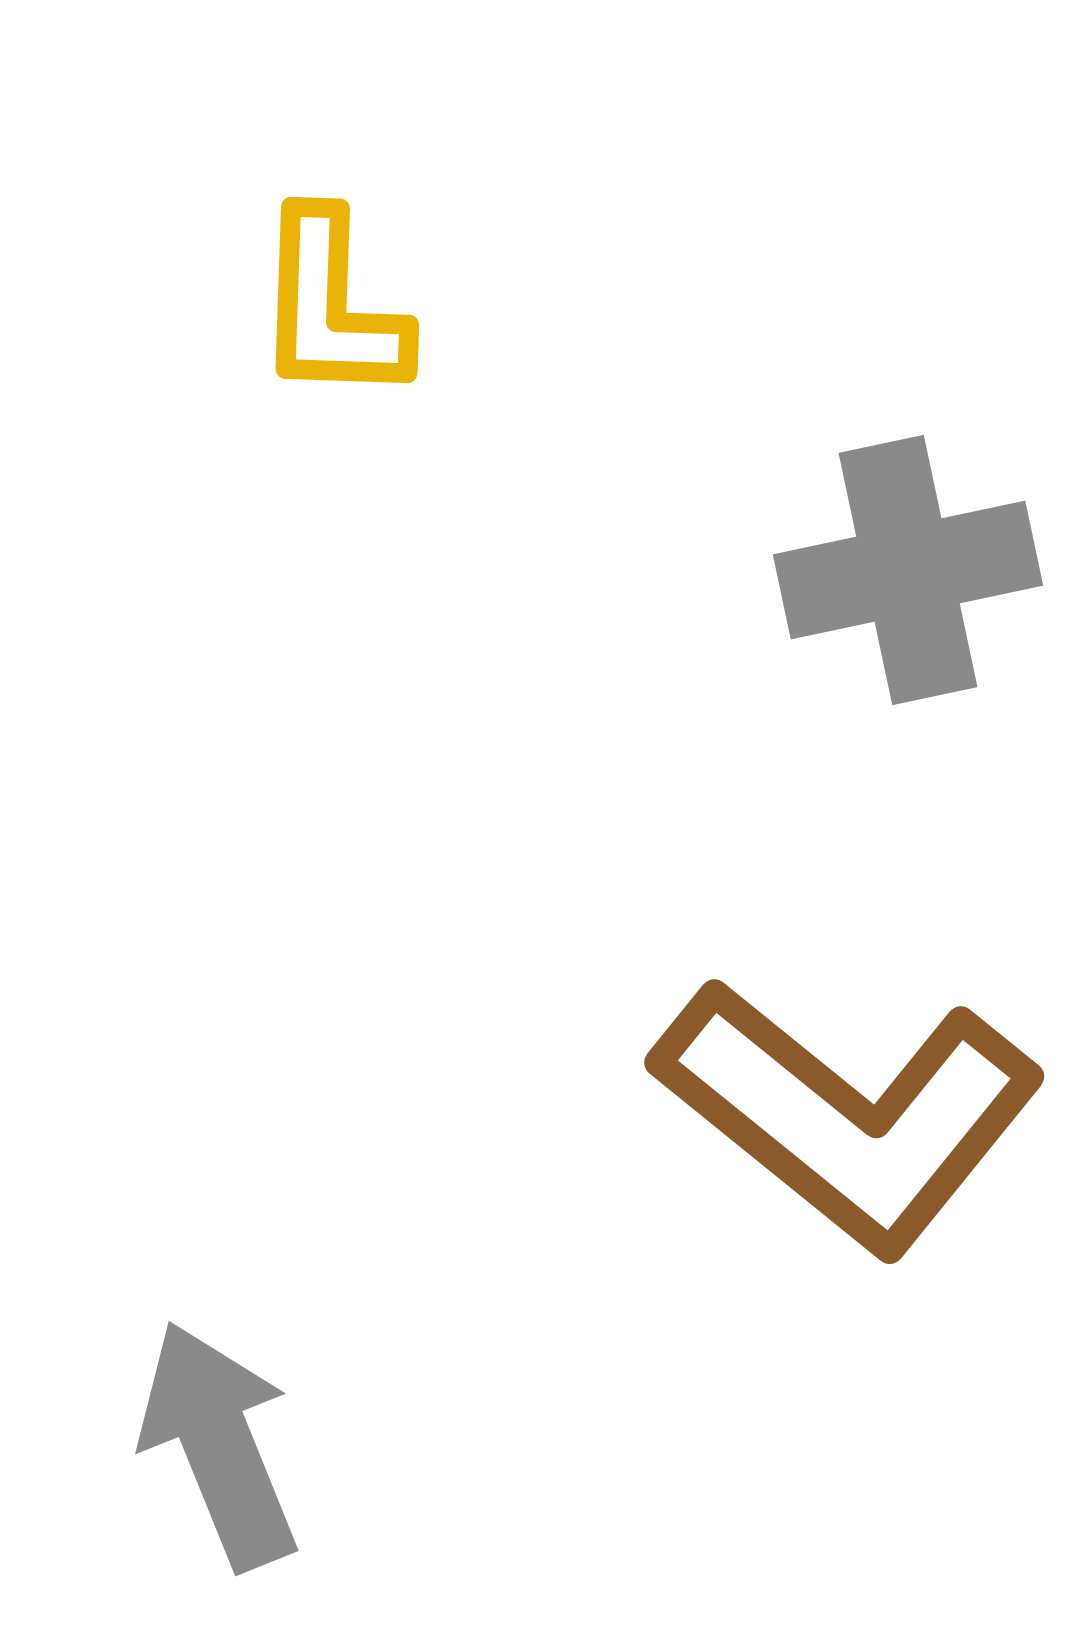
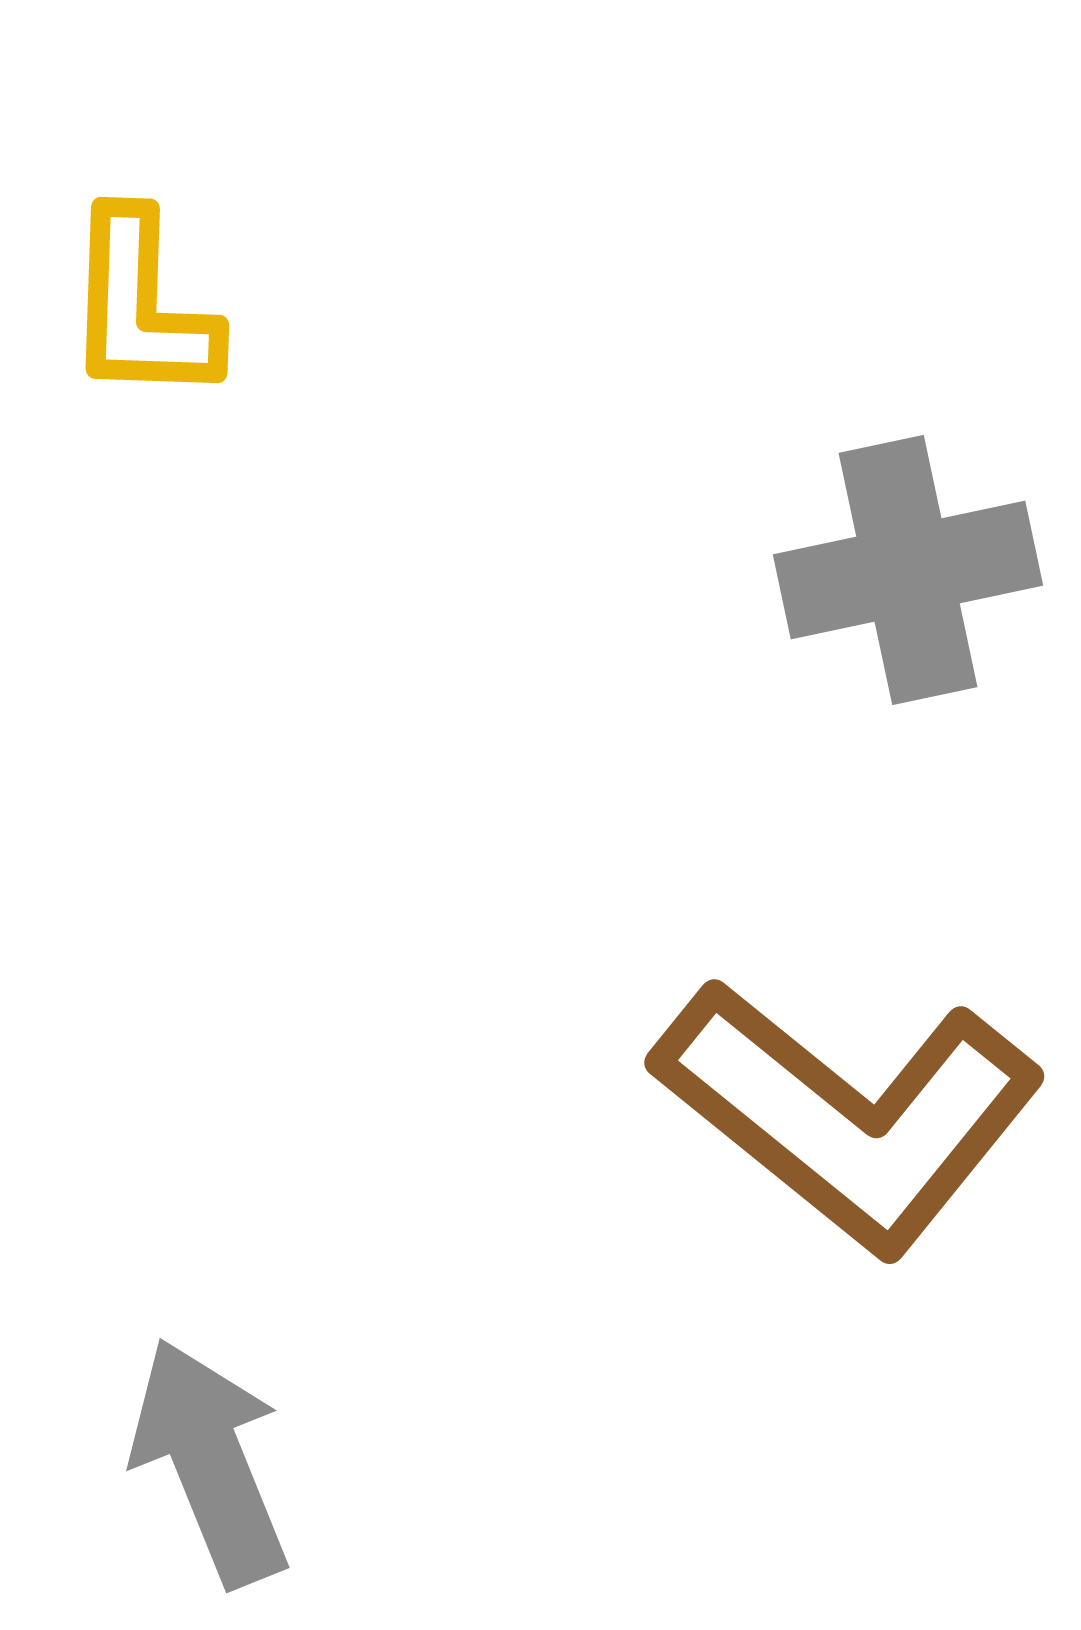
yellow L-shape: moved 190 px left
gray arrow: moved 9 px left, 17 px down
